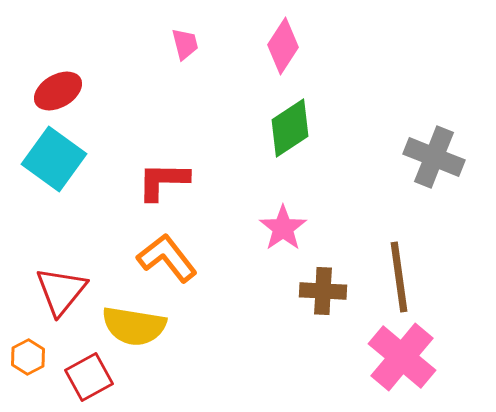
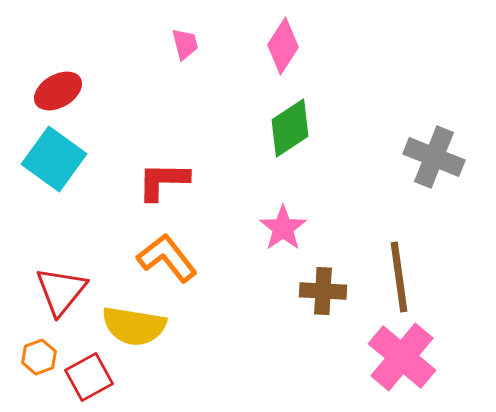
orange hexagon: moved 11 px right; rotated 8 degrees clockwise
